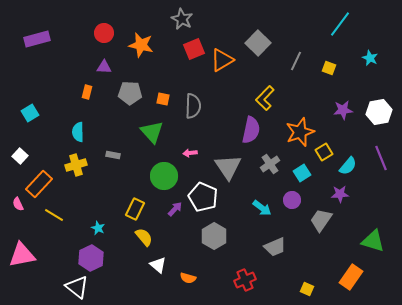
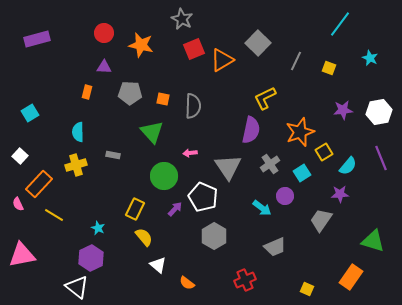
yellow L-shape at (265, 98): rotated 20 degrees clockwise
purple circle at (292, 200): moved 7 px left, 4 px up
orange semicircle at (188, 278): moved 1 px left, 5 px down; rotated 21 degrees clockwise
